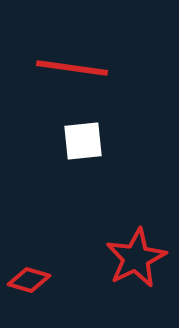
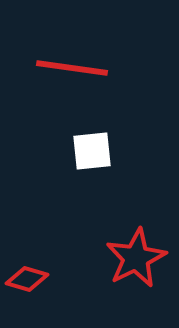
white square: moved 9 px right, 10 px down
red diamond: moved 2 px left, 1 px up
